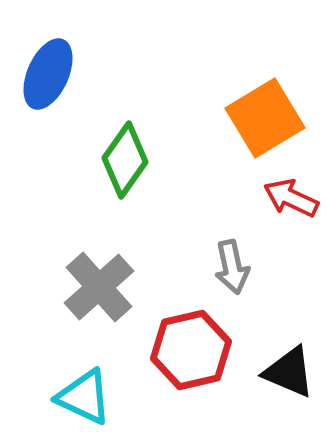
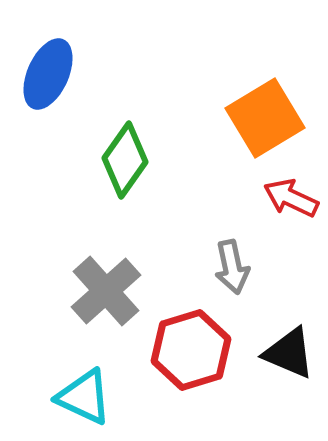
gray cross: moved 7 px right, 4 px down
red hexagon: rotated 4 degrees counterclockwise
black triangle: moved 19 px up
